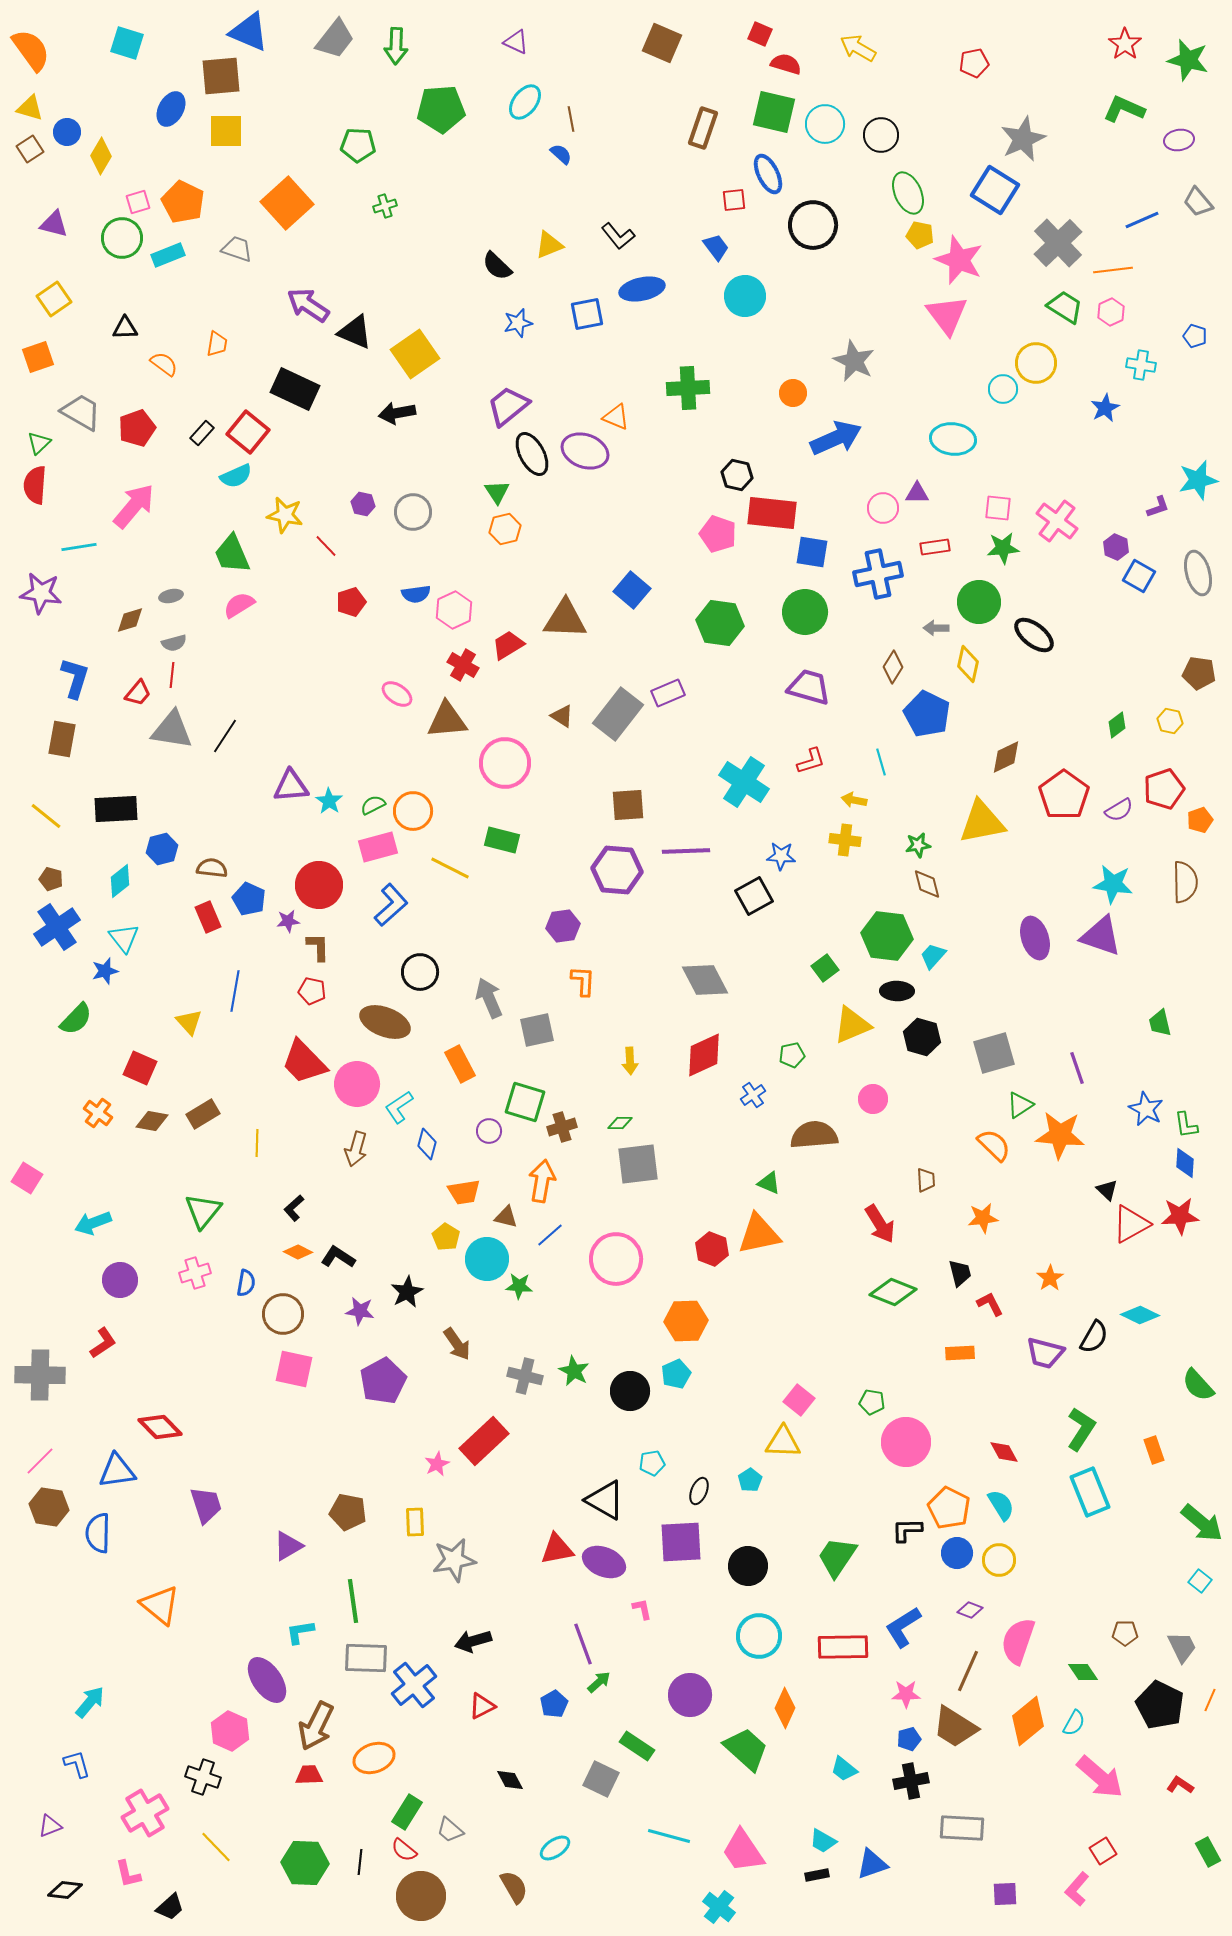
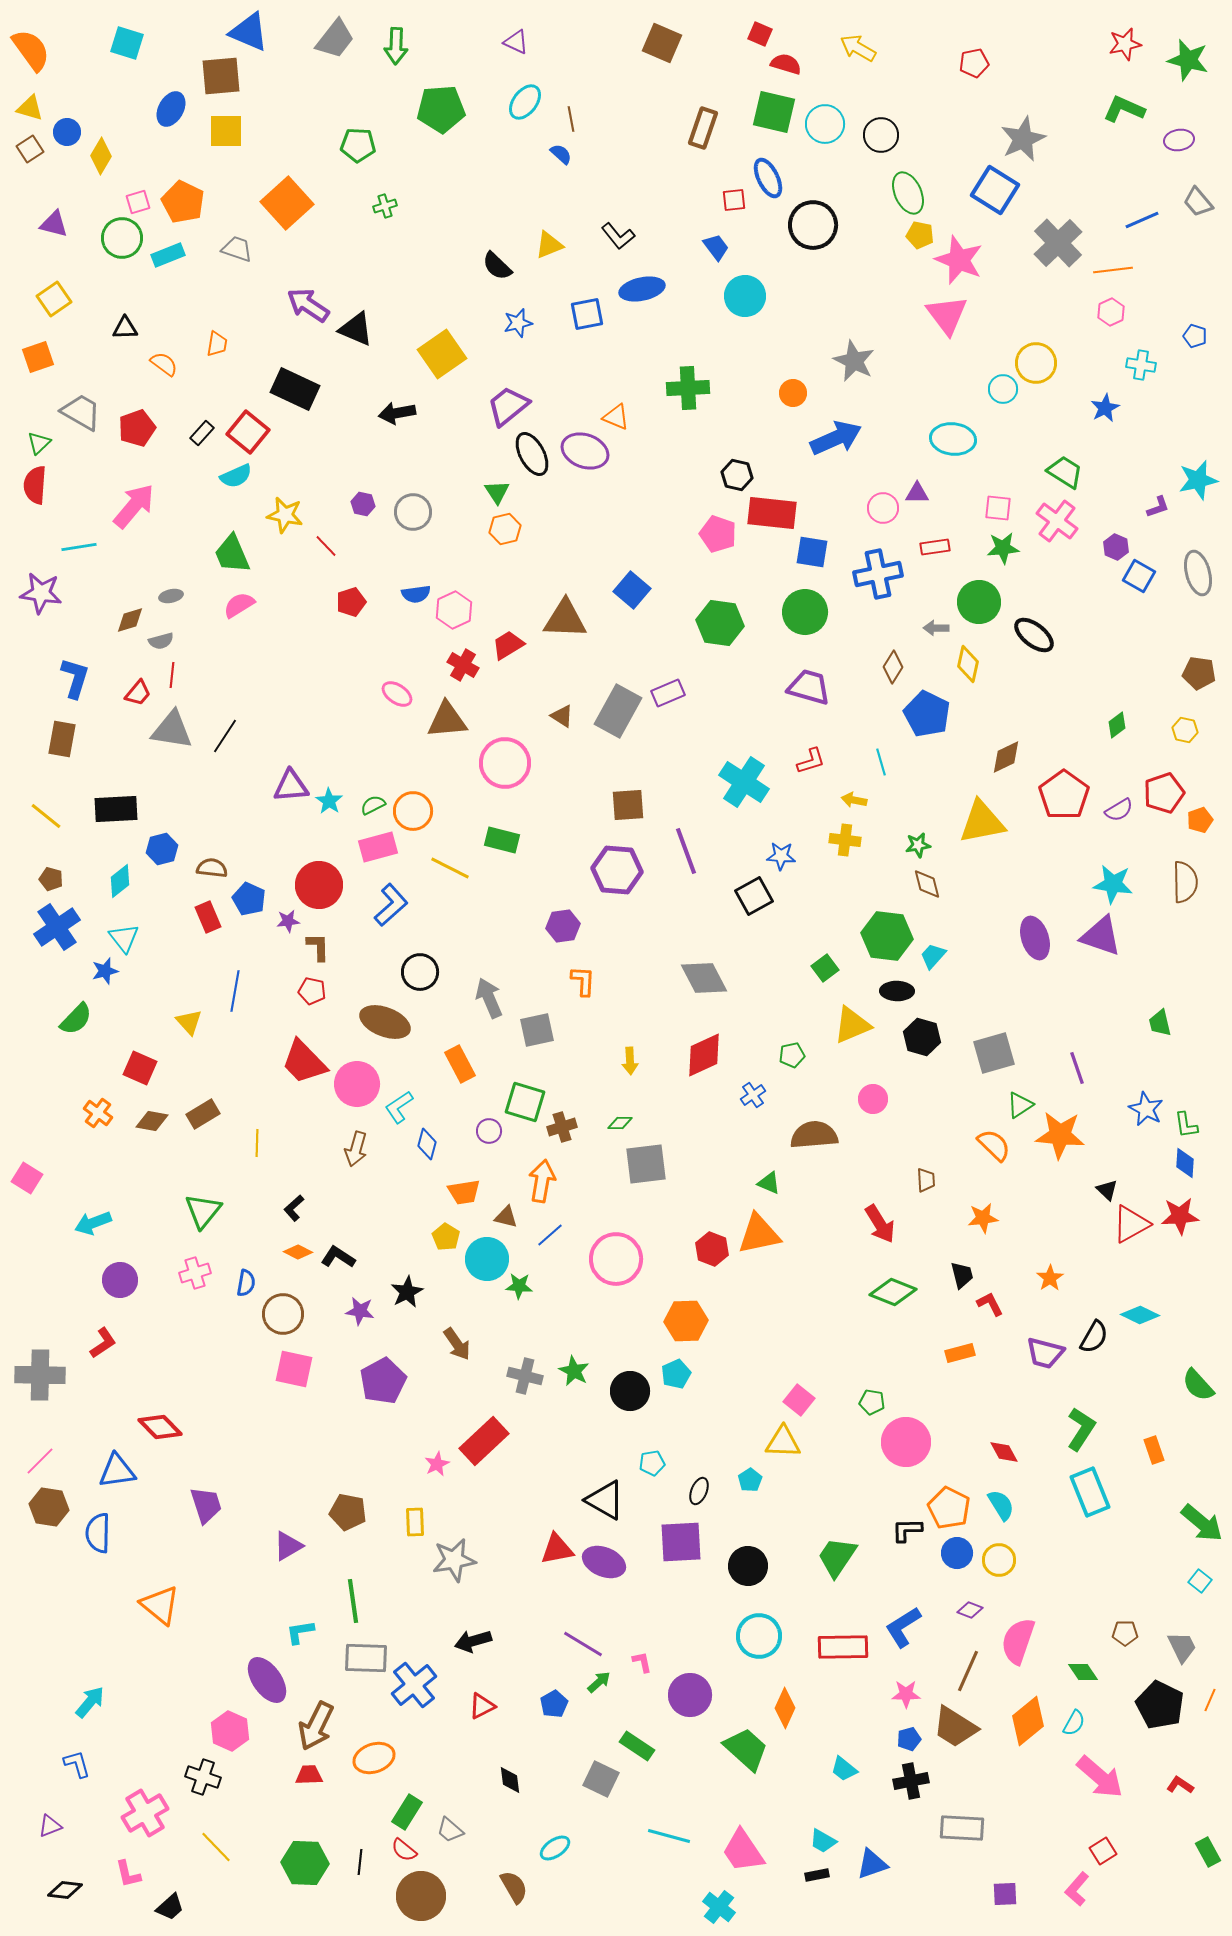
red star at (1125, 44): rotated 24 degrees clockwise
blue ellipse at (768, 174): moved 4 px down
green trapezoid at (1065, 307): moved 165 px down
black triangle at (355, 332): moved 1 px right, 3 px up
yellow square at (415, 354): moved 27 px right
gray semicircle at (174, 643): moved 13 px left, 2 px up
gray rectangle at (618, 714): moved 3 px up; rotated 9 degrees counterclockwise
yellow hexagon at (1170, 721): moved 15 px right, 9 px down
red pentagon at (1164, 789): moved 4 px down
purple line at (686, 851): rotated 72 degrees clockwise
gray diamond at (705, 980): moved 1 px left, 2 px up
gray square at (638, 1164): moved 8 px right
black trapezoid at (960, 1273): moved 2 px right, 2 px down
orange rectangle at (960, 1353): rotated 12 degrees counterclockwise
pink L-shape at (642, 1609): moved 53 px down
purple line at (583, 1644): rotated 39 degrees counterclockwise
black diamond at (510, 1780): rotated 20 degrees clockwise
